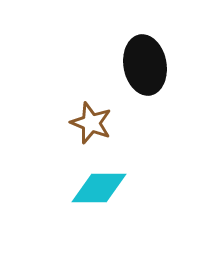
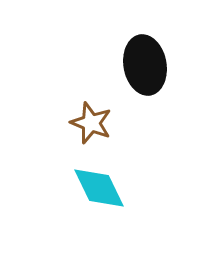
cyan diamond: rotated 64 degrees clockwise
